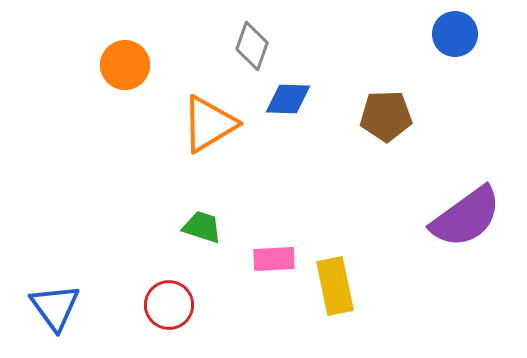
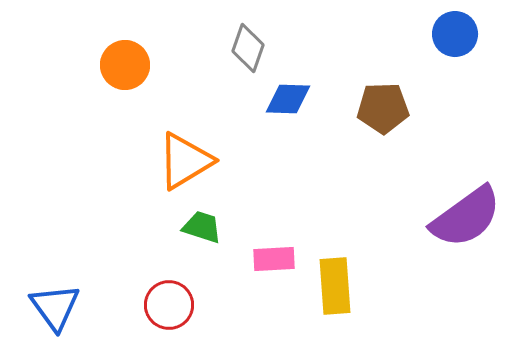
gray diamond: moved 4 px left, 2 px down
brown pentagon: moved 3 px left, 8 px up
orange triangle: moved 24 px left, 37 px down
yellow rectangle: rotated 8 degrees clockwise
